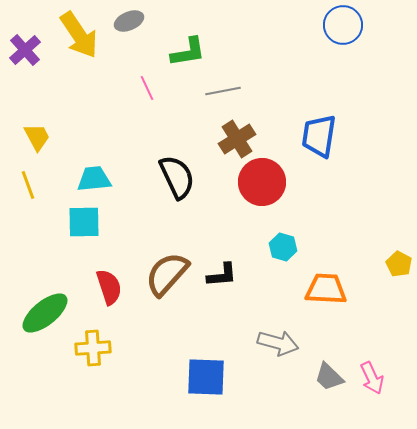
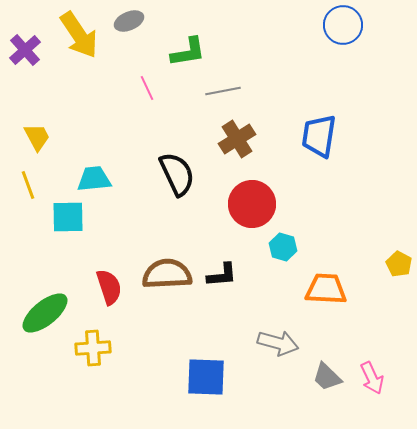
black semicircle: moved 3 px up
red circle: moved 10 px left, 22 px down
cyan square: moved 16 px left, 5 px up
brown semicircle: rotated 45 degrees clockwise
gray trapezoid: moved 2 px left
